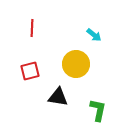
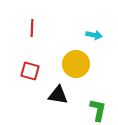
cyan arrow: rotated 28 degrees counterclockwise
red square: rotated 30 degrees clockwise
black triangle: moved 2 px up
